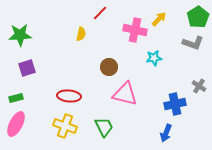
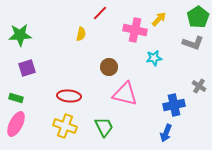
green rectangle: rotated 32 degrees clockwise
blue cross: moved 1 px left, 1 px down
